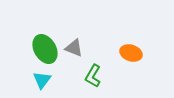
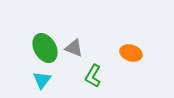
green ellipse: moved 1 px up
